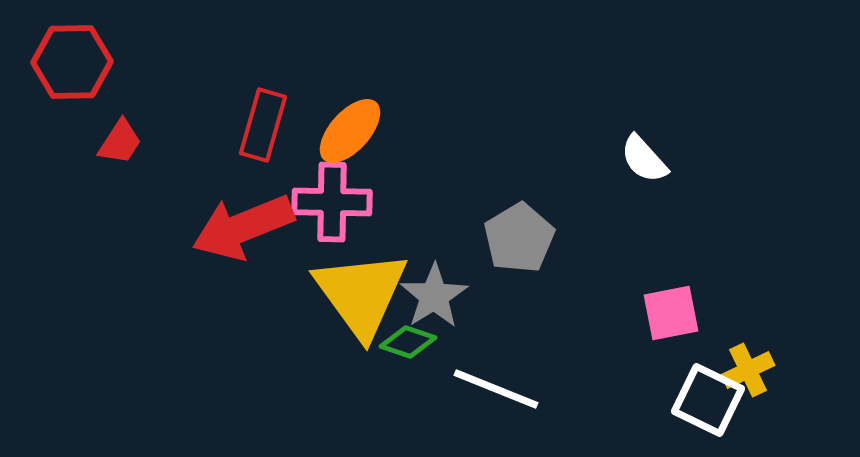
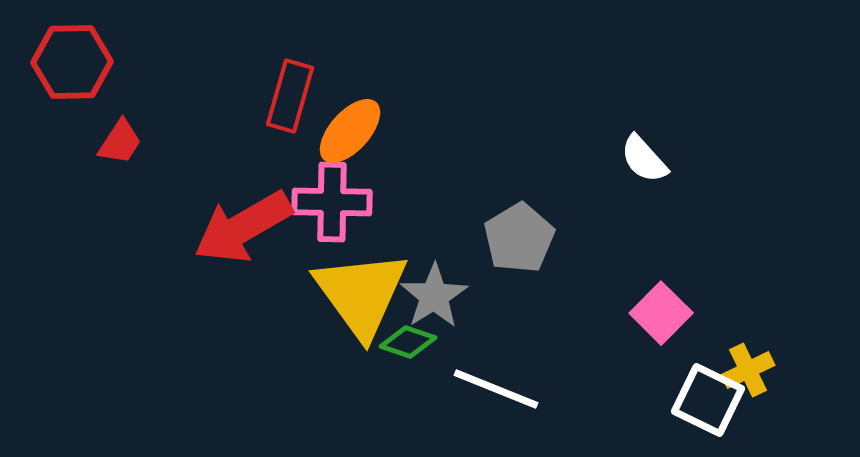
red rectangle: moved 27 px right, 29 px up
red arrow: rotated 8 degrees counterclockwise
pink square: moved 10 px left; rotated 34 degrees counterclockwise
